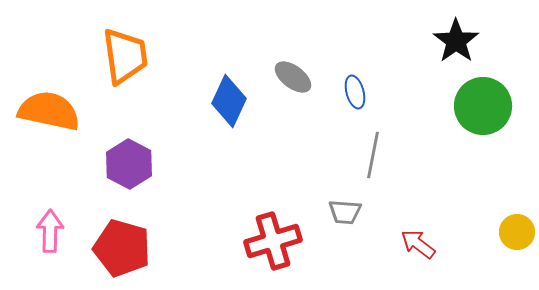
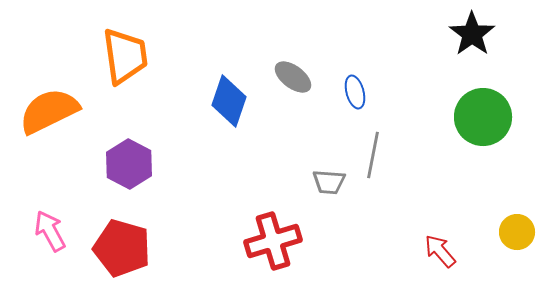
black star: moved 16 px right, 7 px up
blue diamond: rotated 6 degrees counterclockwise
green circle: moved 11 px down
orange semicircle: rotated 38 degrees counterclockwise
gray trapezoid: moved 16 px left, 30 px up
pink arrow: rotated 30 degrees counterclockwise
red arrow: moved 22 px right, 7 px down; rotated 12 degrees clockwise
